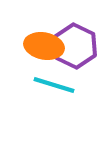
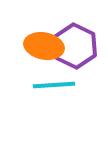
cyan line: rotated 21 degrees counterclockwise
